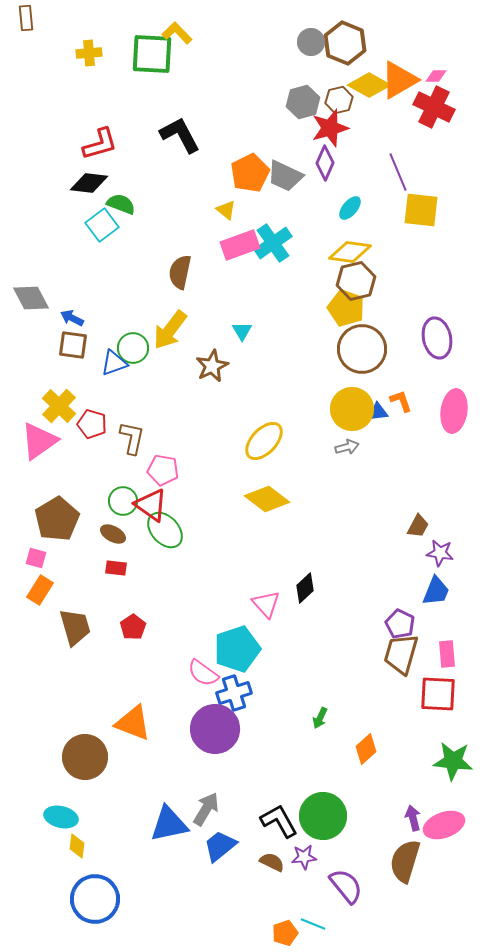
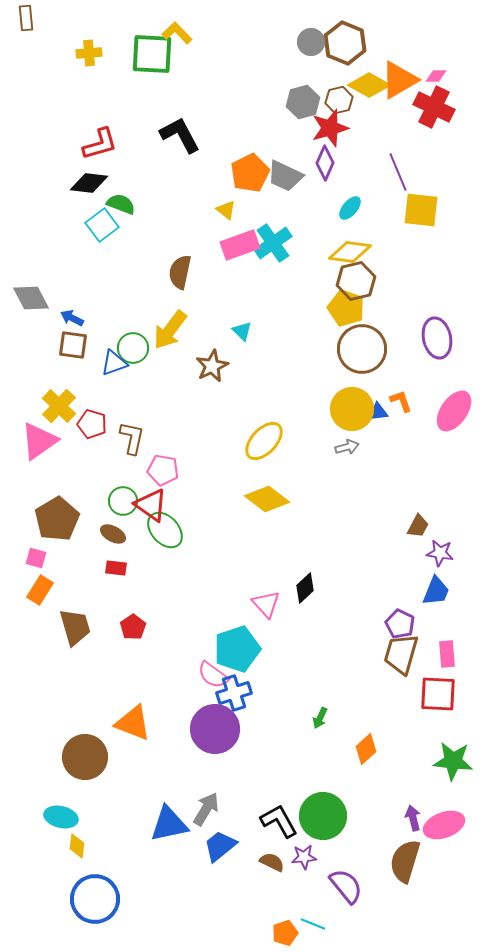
cyan triangle at (242, 331): rotated 15 degrees counterclockwise
pink ellipse at (454, 411): rotated 27 degrees clockwise
pink semicircle at (203, 673): moved 10 px right, 2 px down
